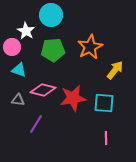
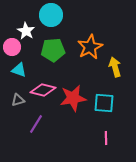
yellow arrow: moved 3 px up; rotated 54 degrees counterclockwise
gray triangle: rotated 24 degrees counterclockwise
